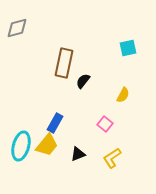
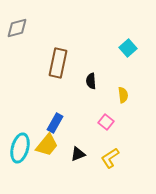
cyan square: rotated 30 degrees counterclockwise
brown rectangle: moved 6 px left
black semicircle: moved 8 px right; rotated 42 degrees counterclockwise
yellow semicircle: rotated 35 degrees counterclockwise
pink square: moved 1 px right, 2 px up
cyan ellipse: moved 1 px left, 2 px down
yellow L-shape: moved 2 px left
